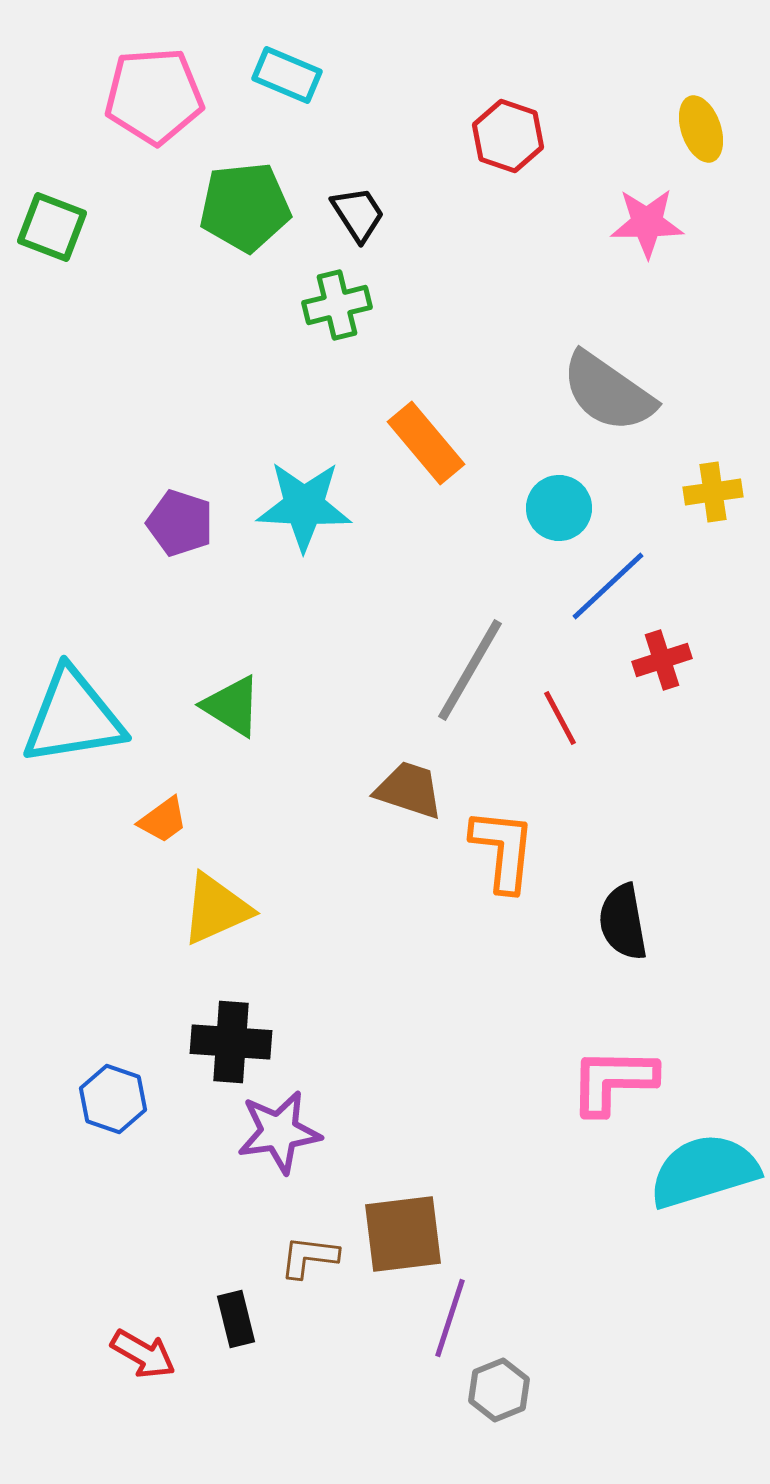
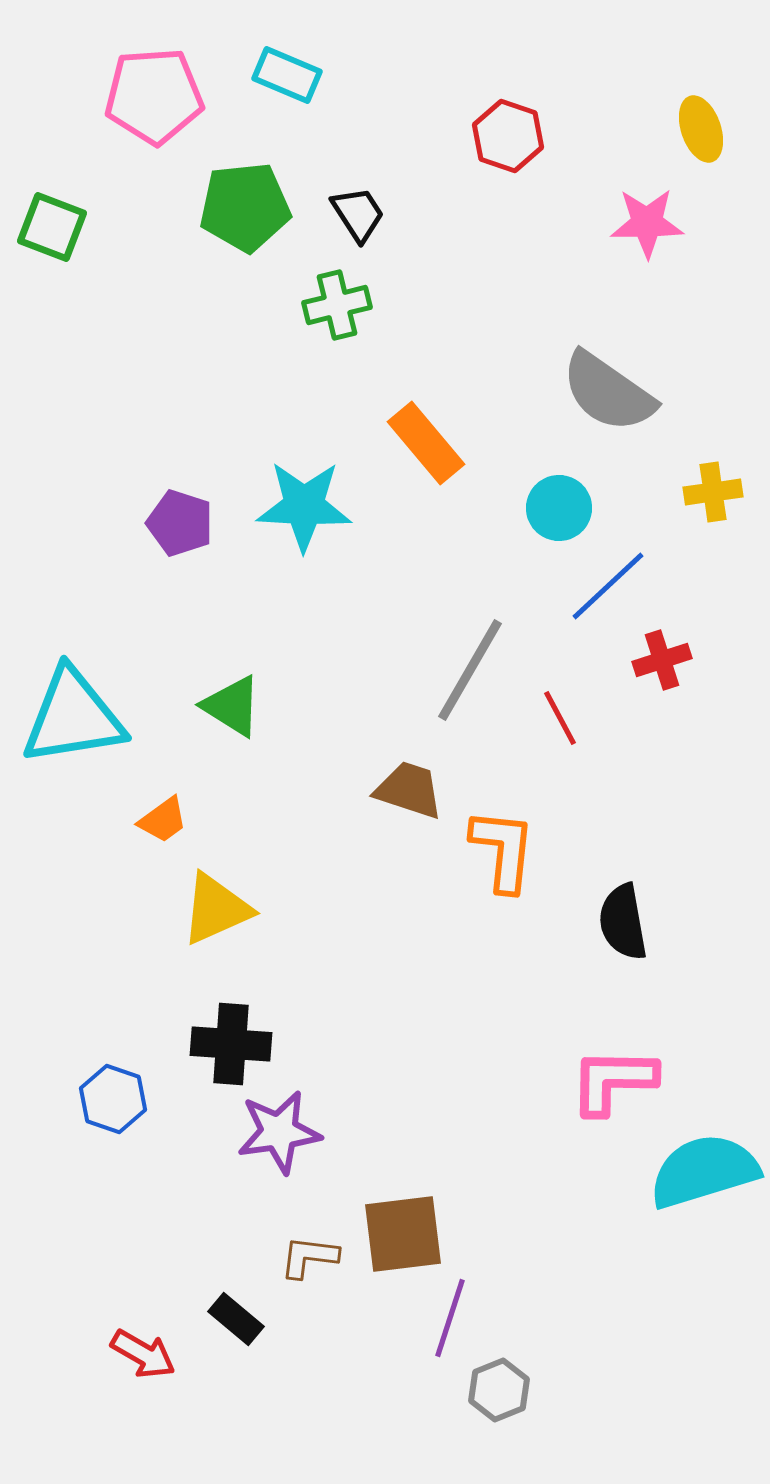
black cross: moved 2 px down
black rectangle: rotated 36 degrees counterclockwise
